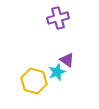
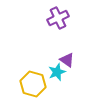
purple cross: rotated 10 degrees counterclockwise
yellow hexagon: moved 1 px left, 3 px down
